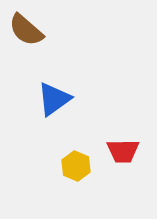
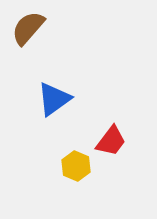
brown semicircle: moved 2 px right, 2 px up; rotated 90 degrees clockwise
red trapezoid: moved 12 px left, 10 px up; rotated 52 degrees counterclockwise
